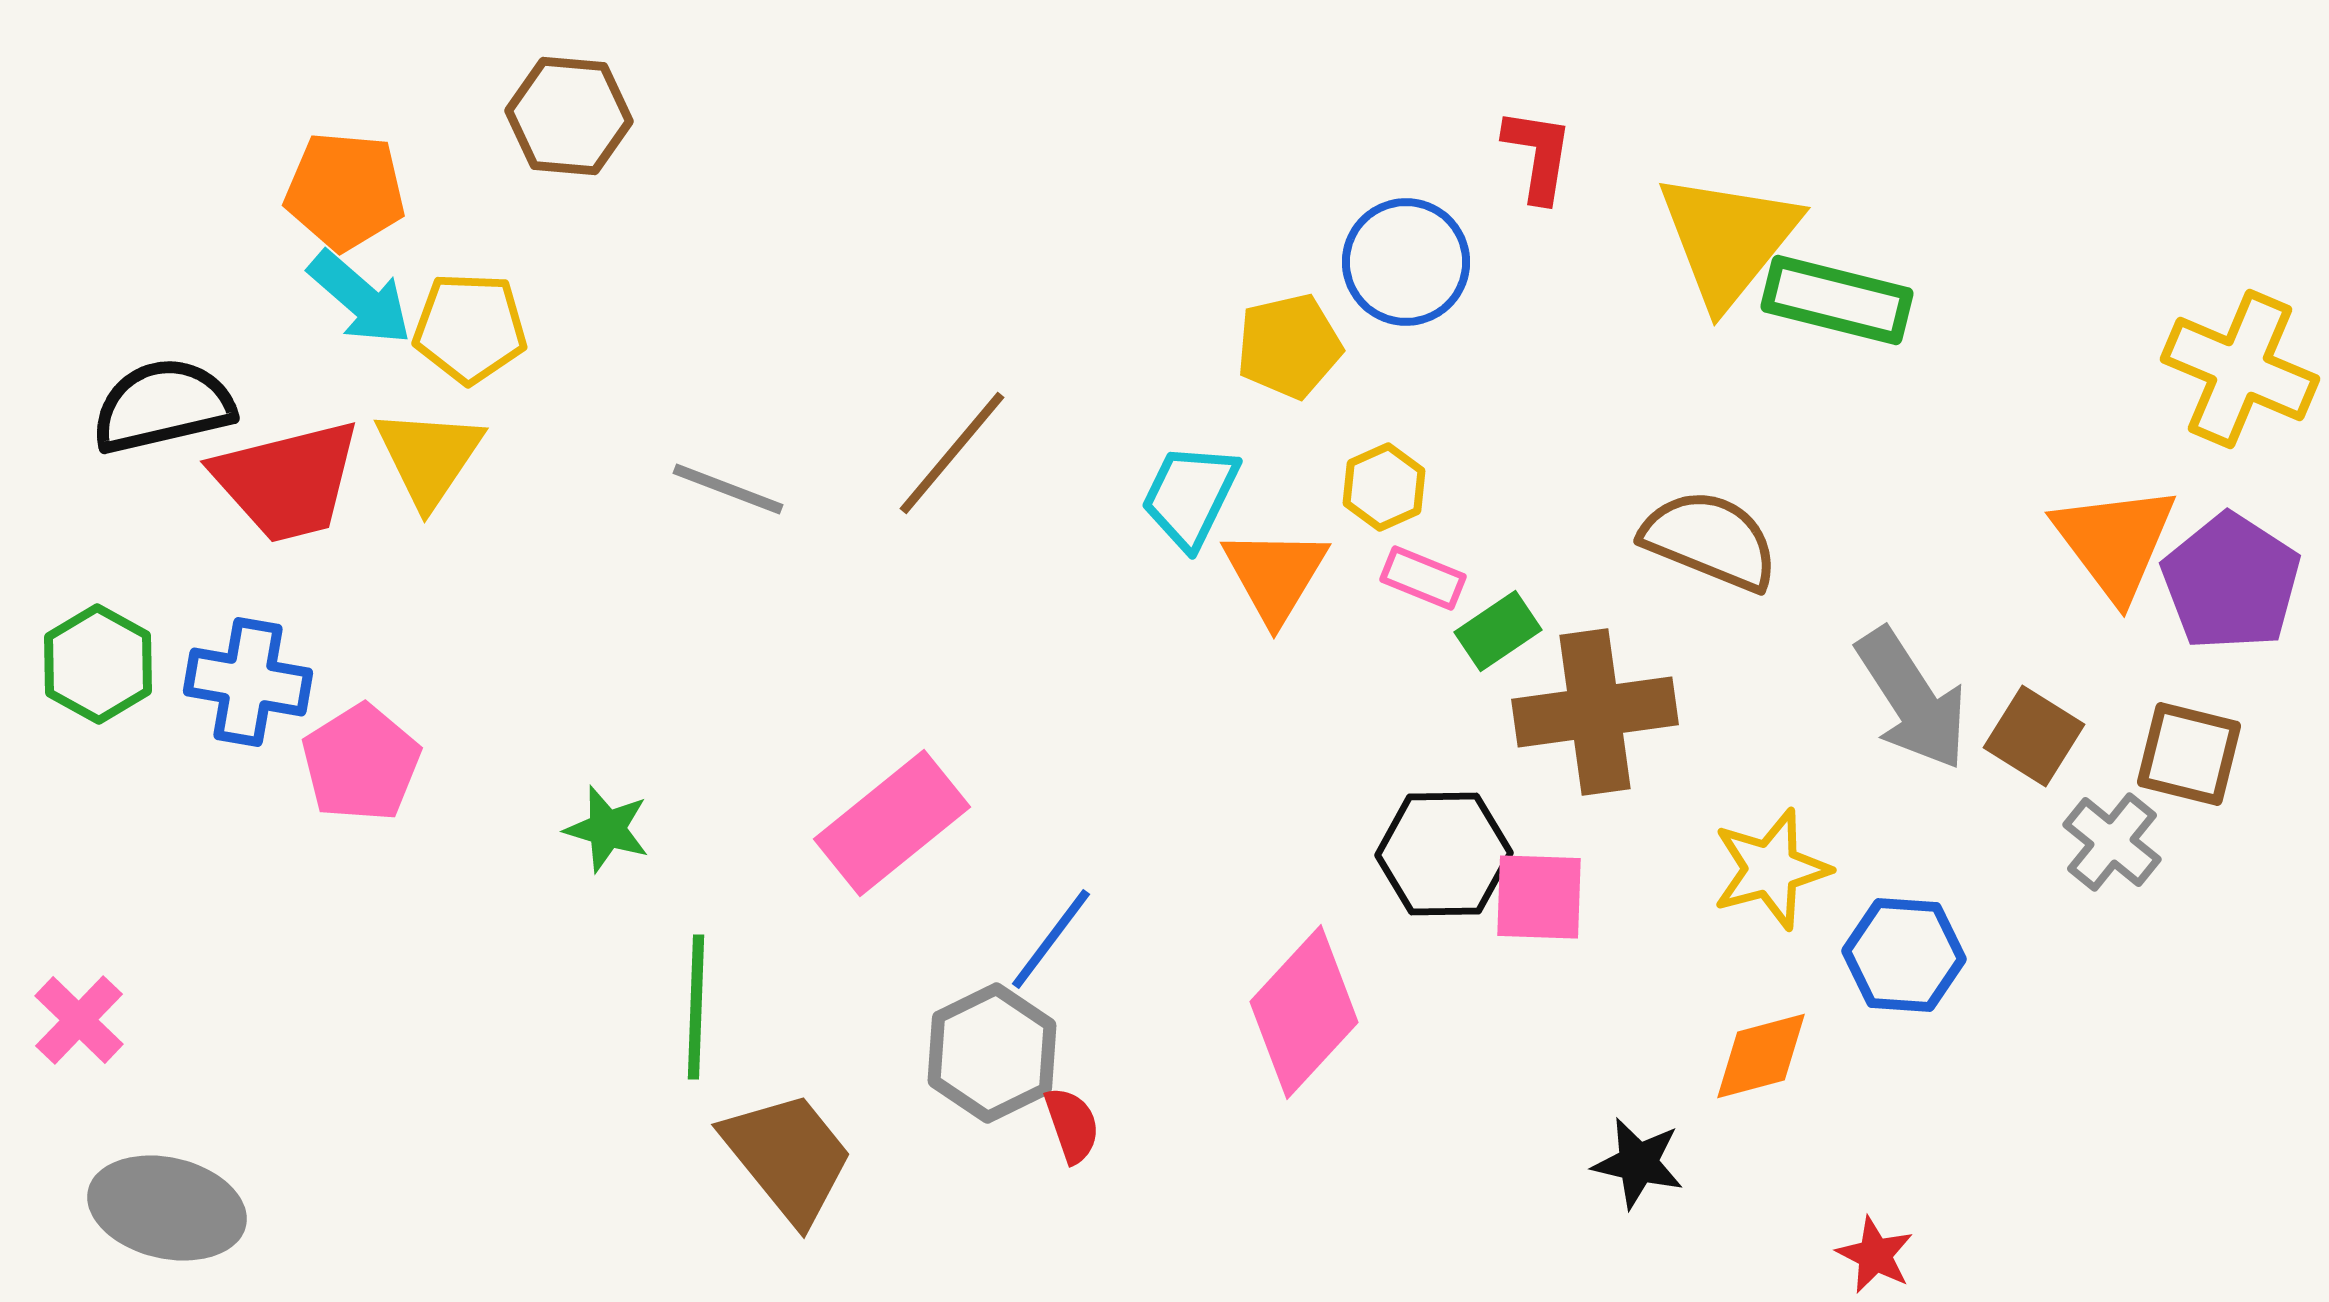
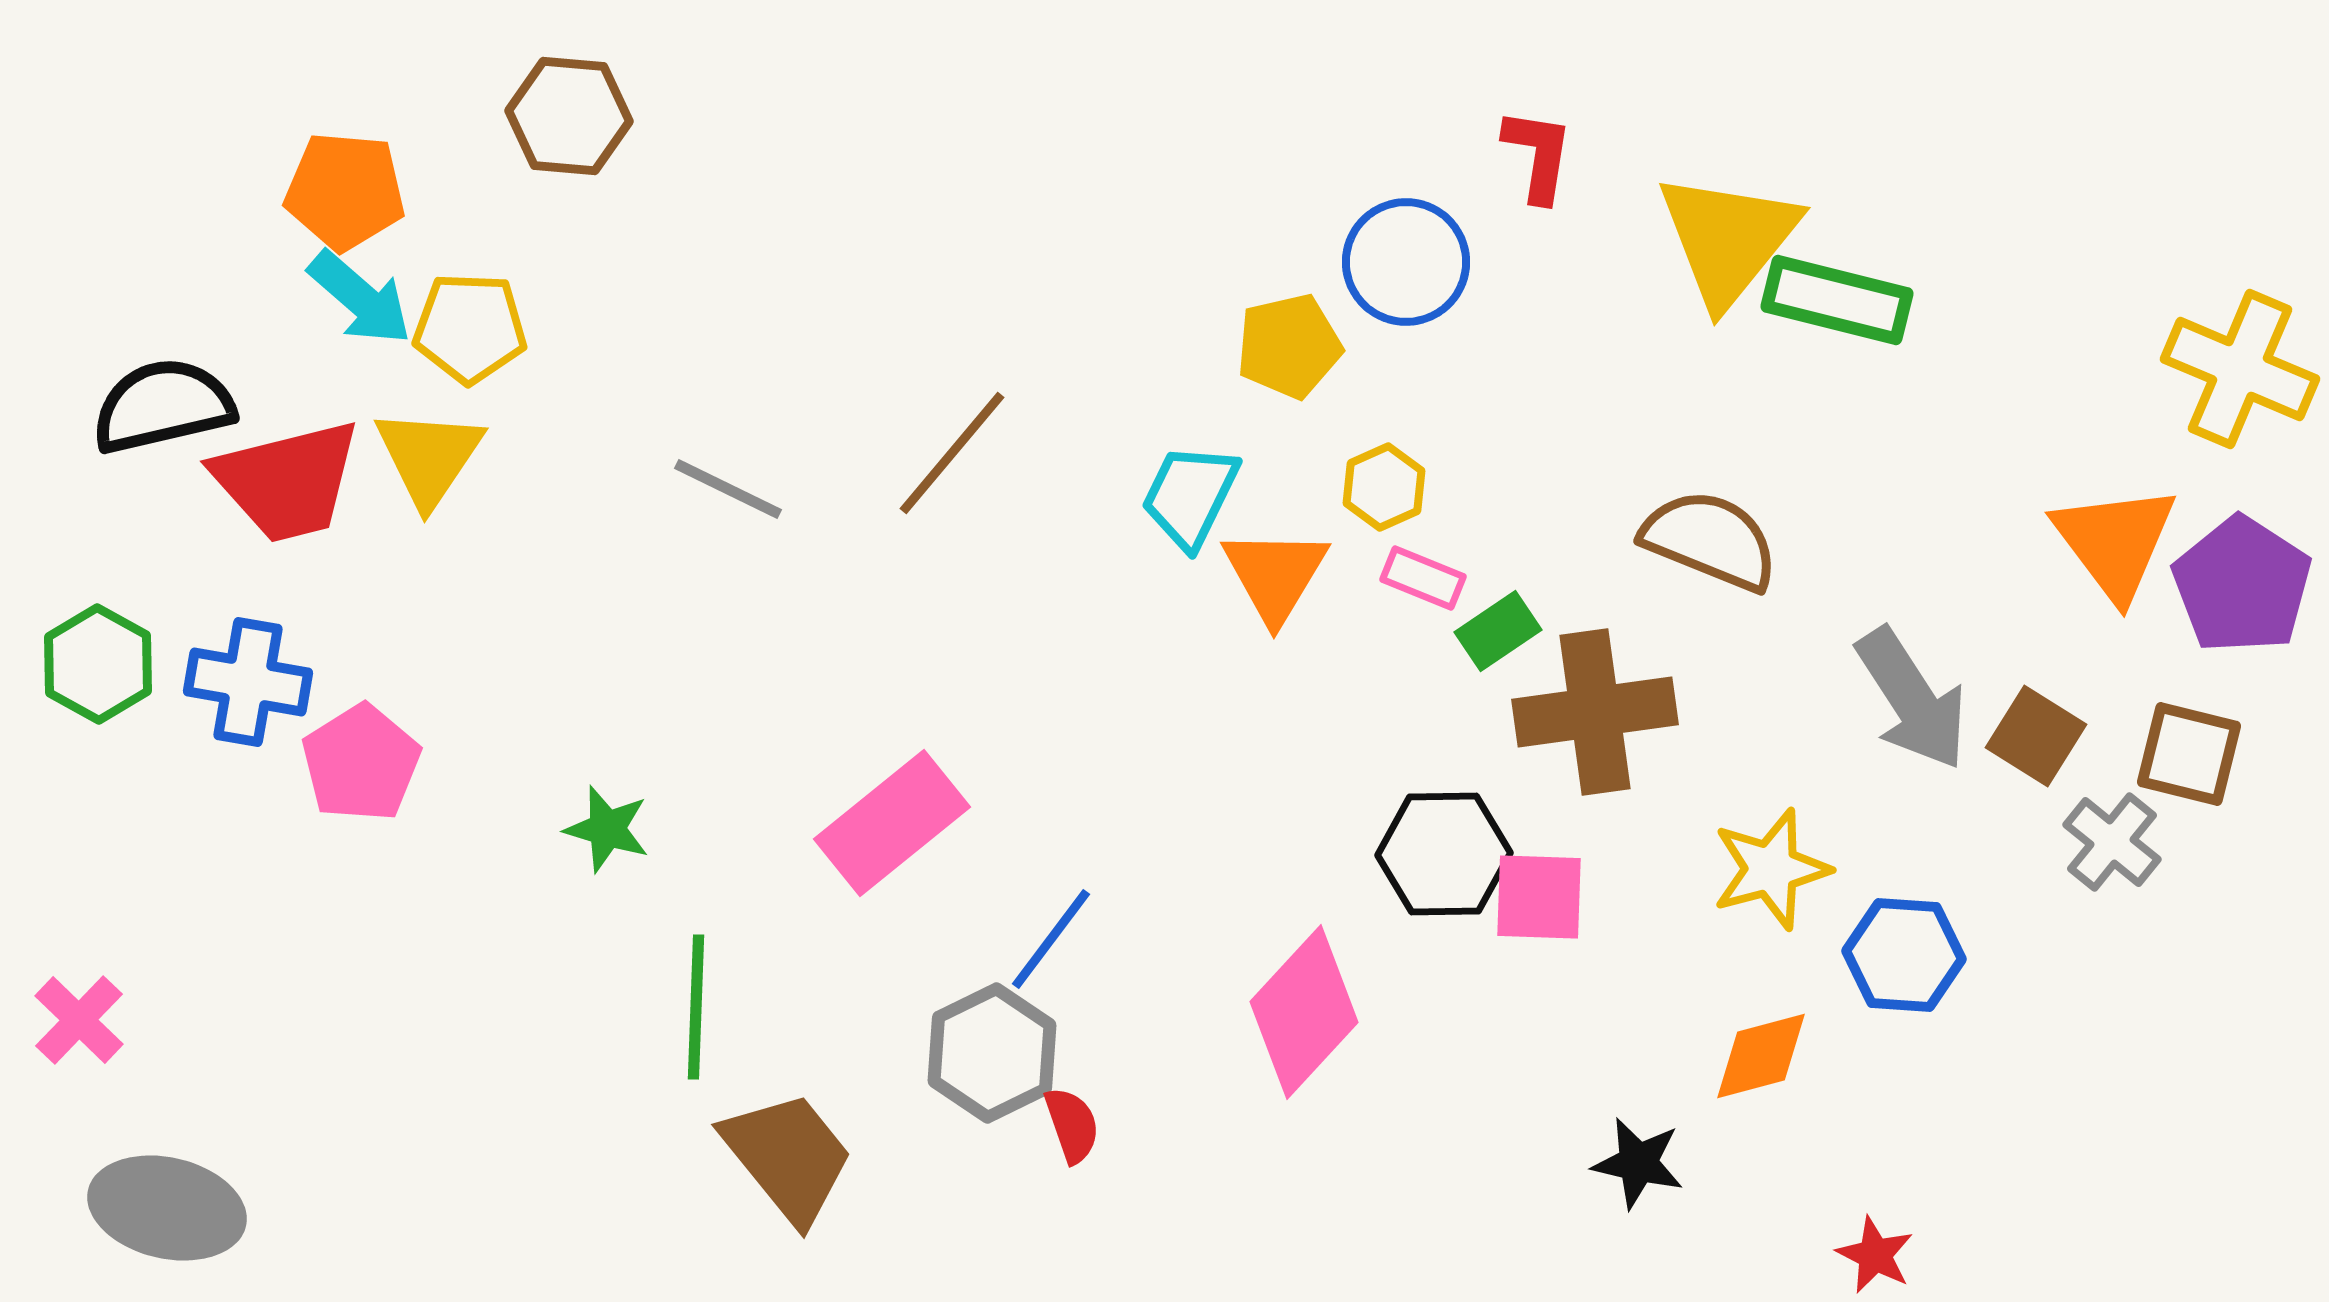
gray line at (728, 489): rotated 5 degrees clockwise
purple pentagon at (2231, 582): moved 11 px right, 3 px down
brown square at (2034, 736): moved 2 px right
